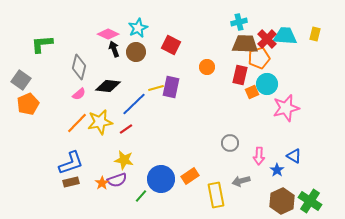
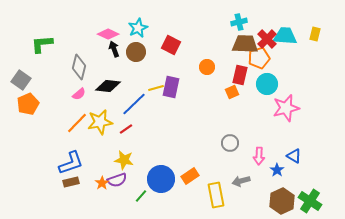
orange square at (252, 92): moved 20 px left
